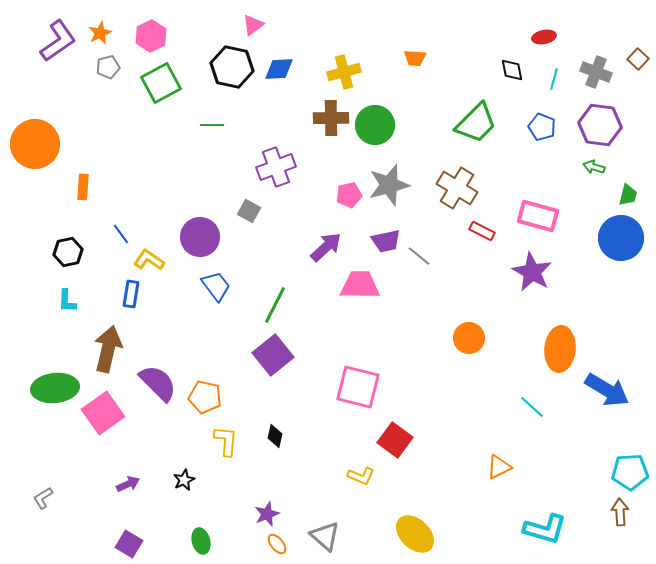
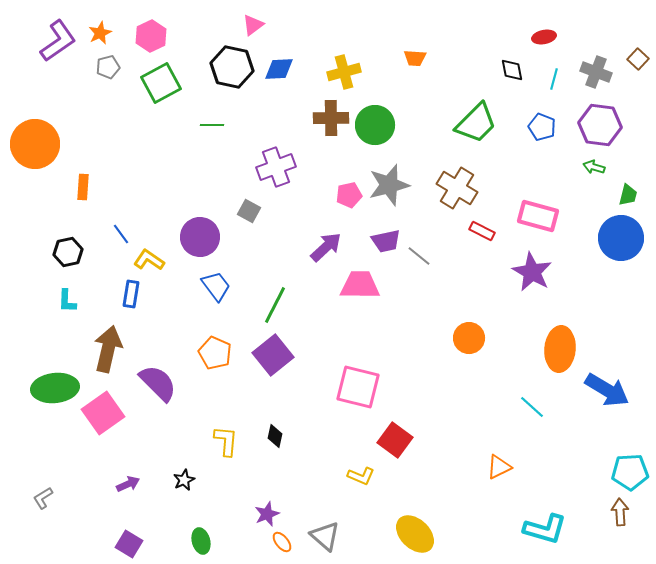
orange pentagon at (205, 397): moved 10 px right, 44 px up; rotated 12 degrees clockwise
orange ellipse at (277, 544): moved 5 px right, 2 px up
